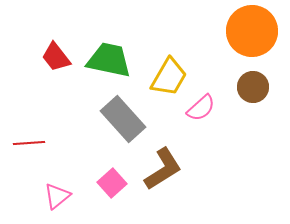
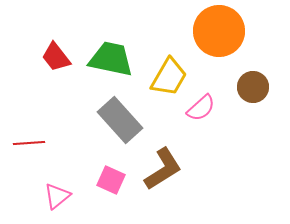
orange circle: moved 33 px left
green trapezoid: moved 2 px right, 1 px up
gray rectangle: moved 3 px left, 1 px down
pink square: moved 1 px left, 3 px up; rotated 24 degrees counterclockwise
